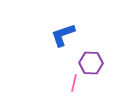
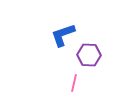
purple hexagon: moved 2 px left, 8 px up
